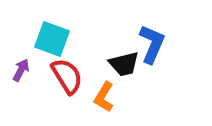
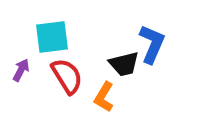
cyan square: moved 2 px up; rotated 27 degrees counterclockwise
